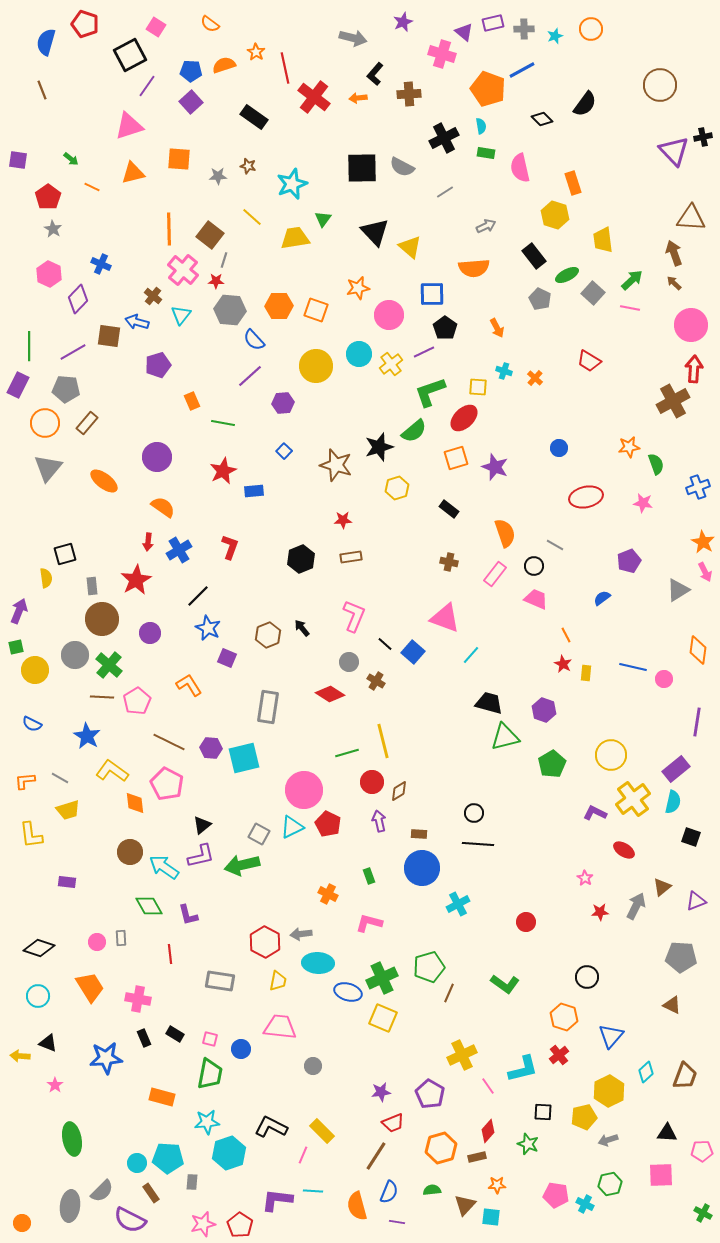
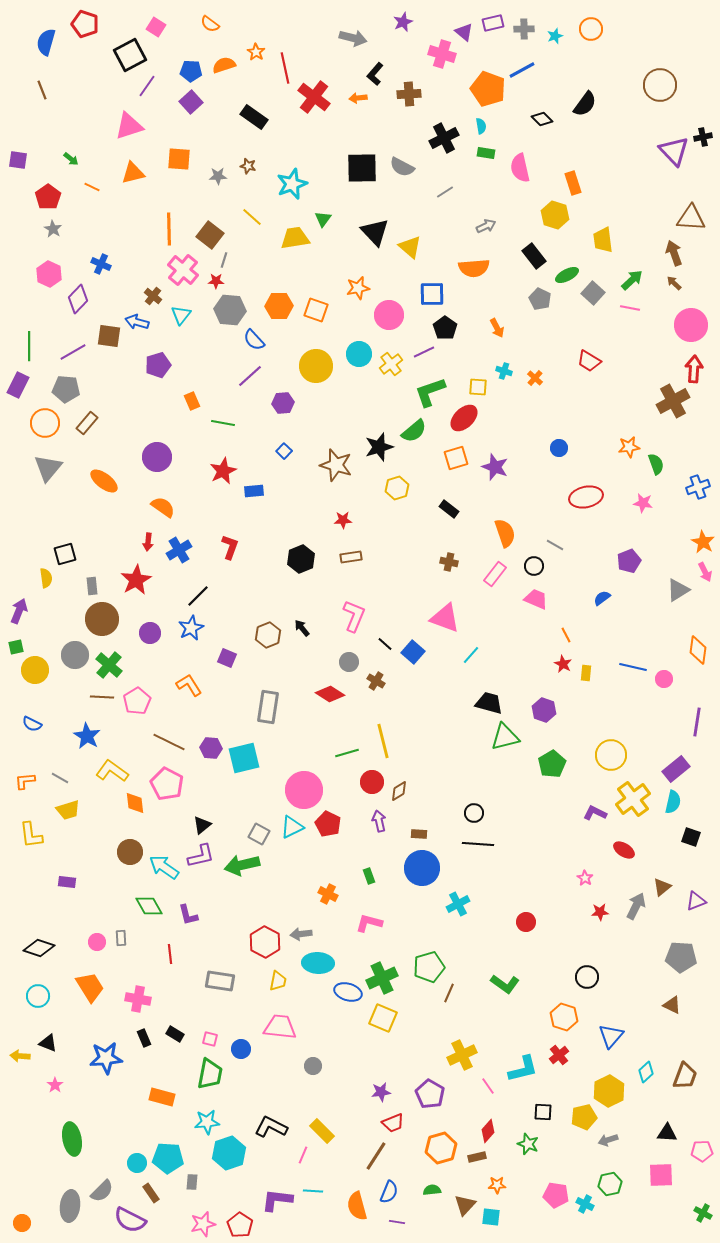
blue star at (208, 628): moved 17 px left; rotated 20 degrees clockwise
